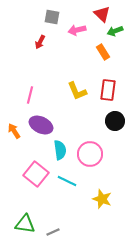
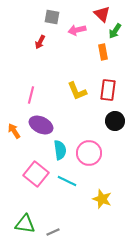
green arrow: rotated 35 degrees counterclockwise
orange rectangle: rotated 21 degrees clockwise
pink line: moved 1 px right
pink circle: moved 1 px left, 1 px up
